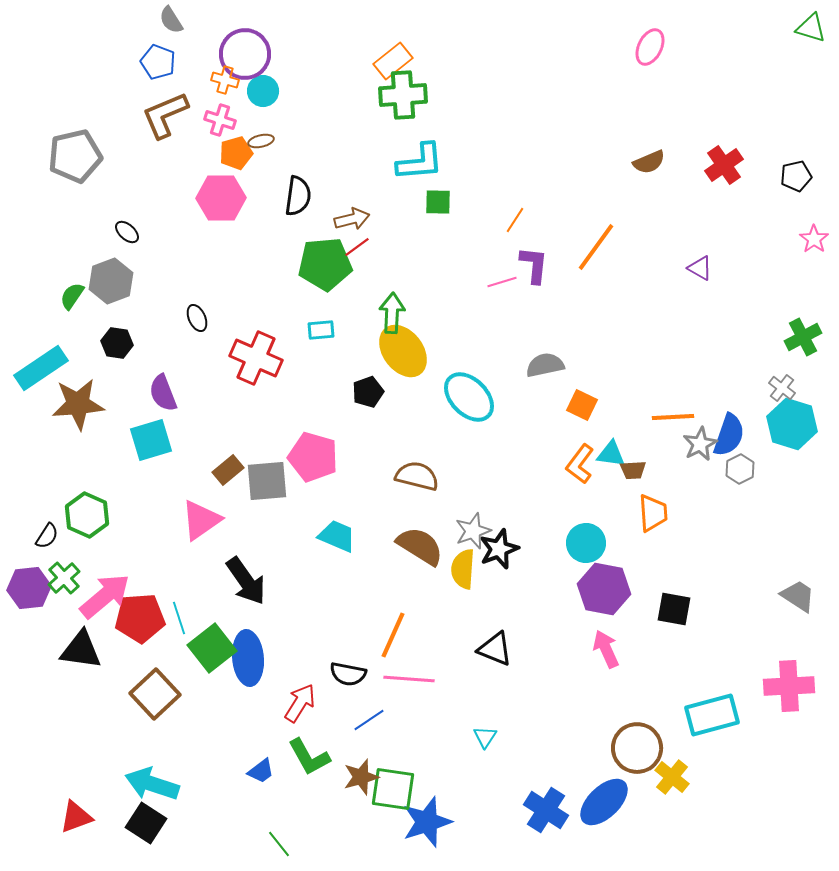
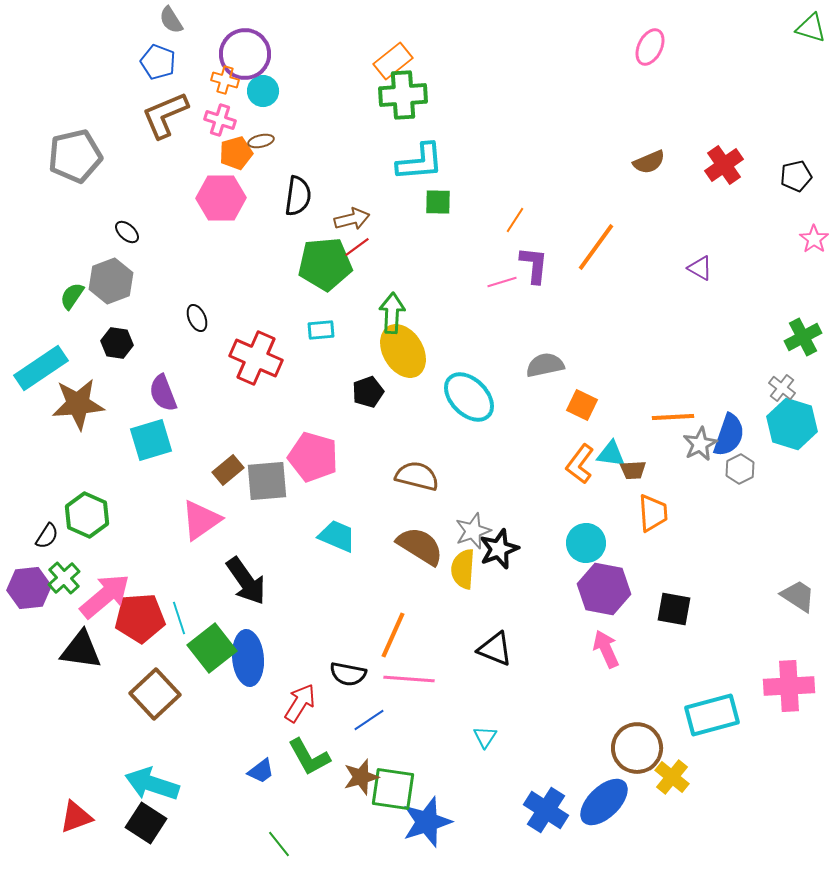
yellow ellipse at (403, 351): rotated 6 degrees clockwise
